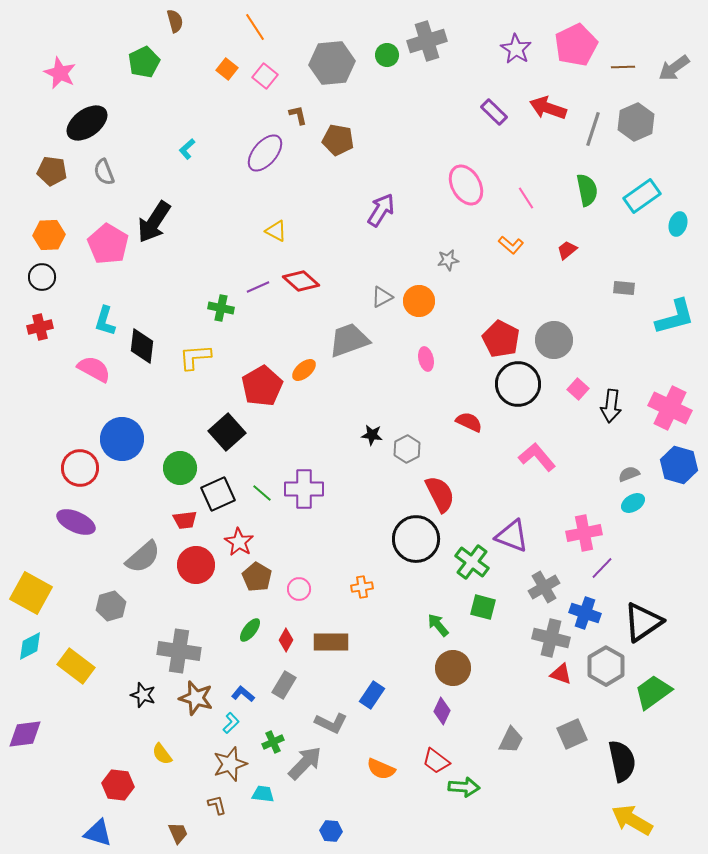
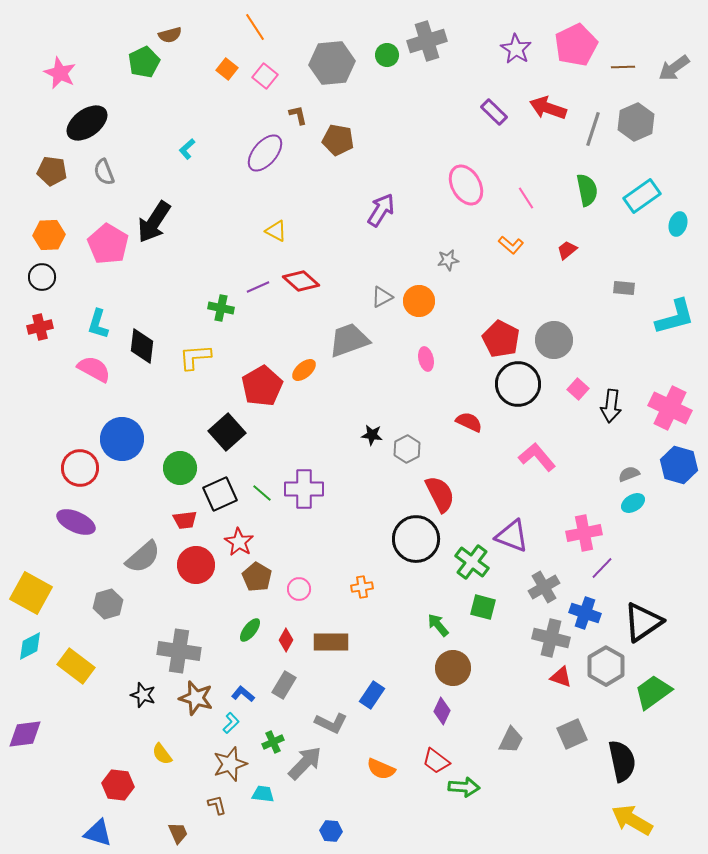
brown semicircle at (175, 21): moved 5 px left, 14 px down; rotated 90 degrees clockwise
cyan L-shape at (105, 321): moved 7 px left, 3 px down
black square at (218, 494): moved 2 px right
gray hexagon at (111, 606): moved 3 px left, 2 px up
red triangle at (561, 674): moved 3 px down
